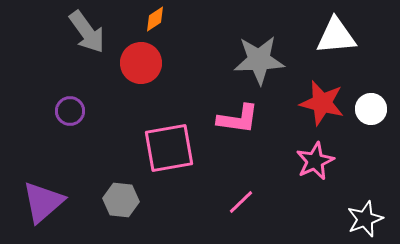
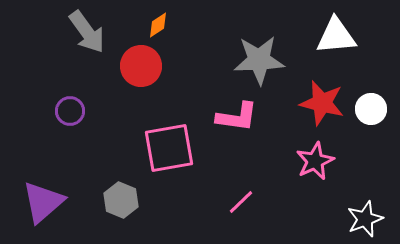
orange diamond: moved 3 px right, 6 px down
red circle: moved 3 px down
pink L-shape: moved 1 px left, 2 px up
gray hexagon: rotated 16 degrees clockwise
